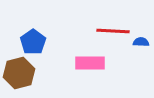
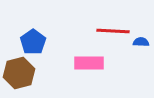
pink rectangle: moved 1 px left
